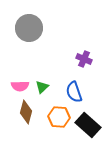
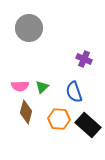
orange hexagon: moved 2 px down
